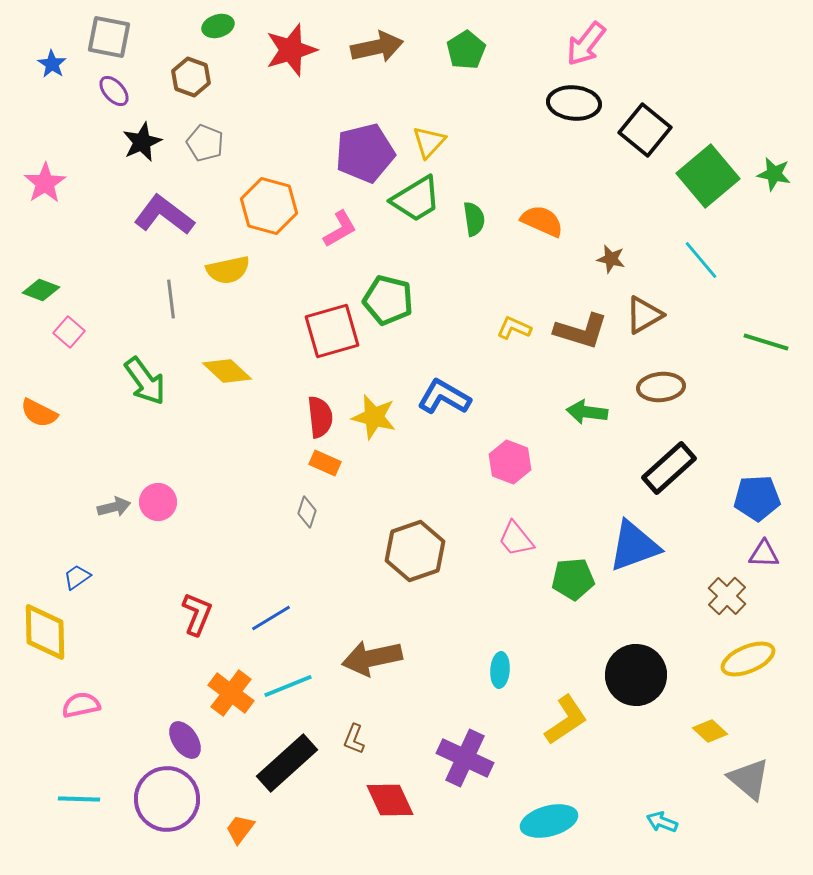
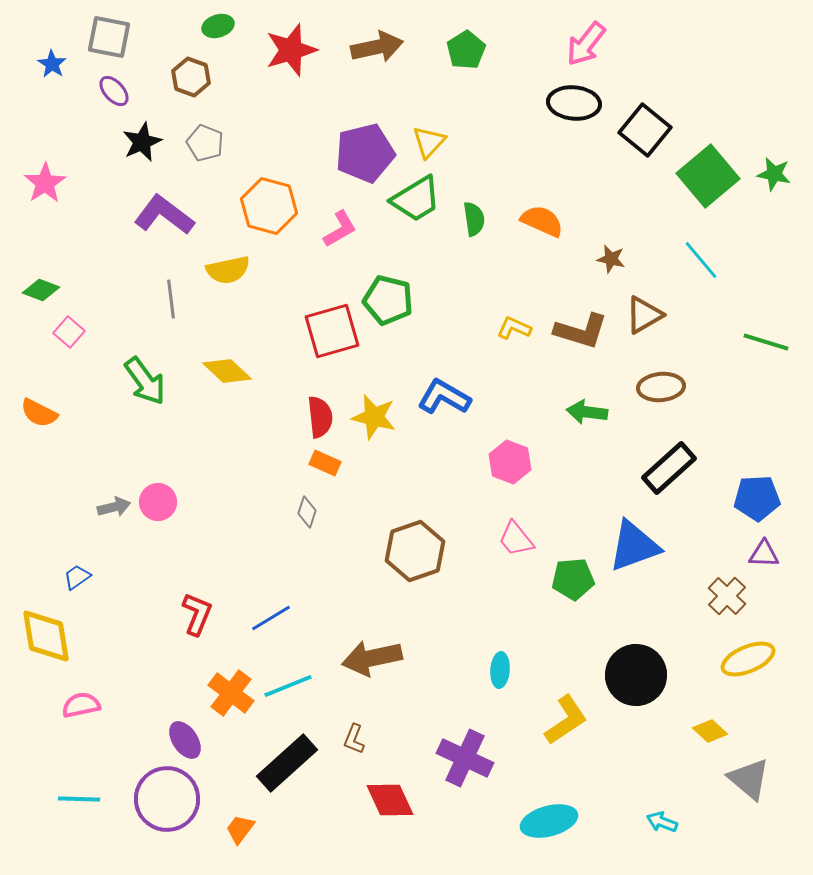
yellow diamond at (45, 632): moved 1 px right, 4 px down; rotated 8 degrees counterclockwise
